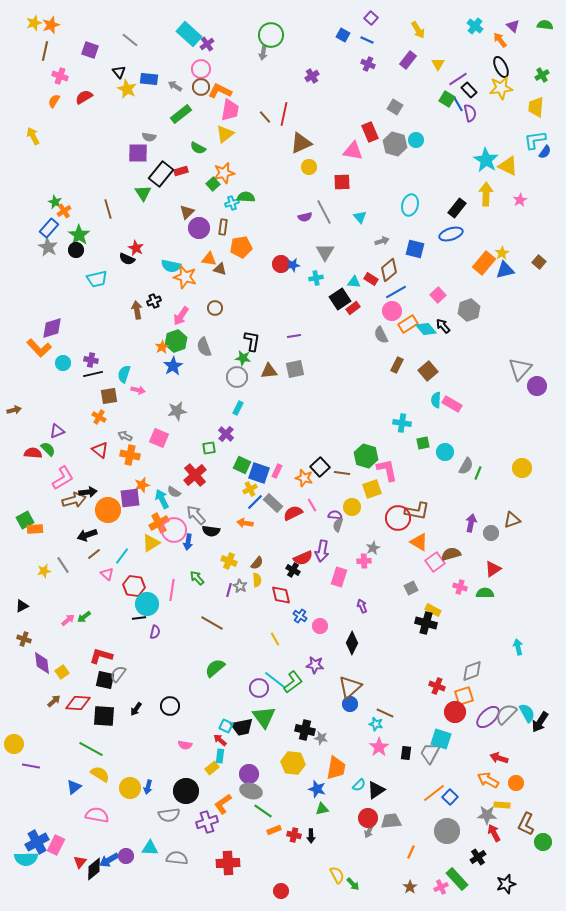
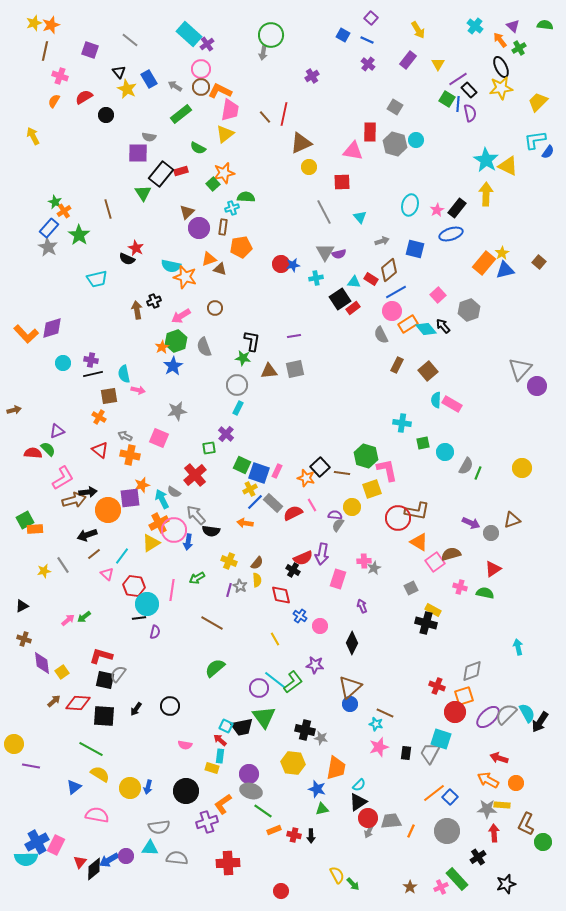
purple cross at (368, 64): rotated 16 degrees clockwise
green cross at (542, 75): moved 23 px left, 27 px up
blue rectangle at (149, 79): rotated 54 degrees clockwise
blue line at (458, 104): rotated 35 degrees clockwise
yellow trapezoid at (536, 107): moved 2 px right, 5 px up; rotated 40 degrees clockwise
red rectangle at (370, 132): rotated 24 degrees clockwise
blue semicircle at (545, 152): moved 3 px right
pink star at (520, 200): moved 83 px left, 10 px down
cyan cross at (232, 203): moved 5 px down
purple semicircle at (305, 217): moved 34 px right, 37 px down
black circle at (76, 250): moved 30 px right, 135 px up
orange triangle at (209, 259): rotated 28 degrees counterclockwise
pink arrow at (181, 316): rotated 24 degrees clockwise
orange L-shape at (39, 348): moved 13 px left, 14 px up
cyan semicircle at (124, 374): rotated 30 degrees counterclockwise
gray circle at (237, 377): moved 8 px down
orange star at (304, 478): moved 2 px right
purple arrow at (471, 523): rotated 102 degrees clockwise
gray semicircle at (338, 525): rotated 16 degrees clockwise
gray star at (373, 548): moved 1 px right, 20 px down
purple arrow at (322, 551): moved 3 px down
pink rectangle at (339, 577): moved 1 px left, 2 px down
green arrow at (197, 578): rotated 77 degrees counterclockwise
green semicircle at (485, 593): rotated 12 degrees clockwise
pink star at (379, 747): rotated 18 degrees clockwise
yellow rectangle at (212, 768): rotated 56 degrees clockwise
black triangle at (376, 790): moved 18 px left, 12 px down
gray semicircle at (169, 815): moved 10 px left, 12 px down
gray star at (487, 815): moved 6 px up
red arrow at (494, 833): rotated 24 degrees clockwise
orange line at (411, 852): moved 21 px up
